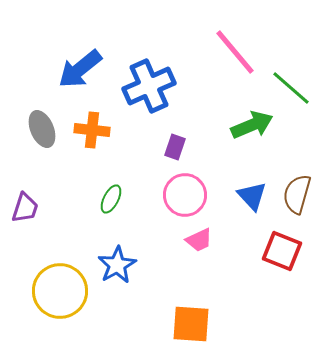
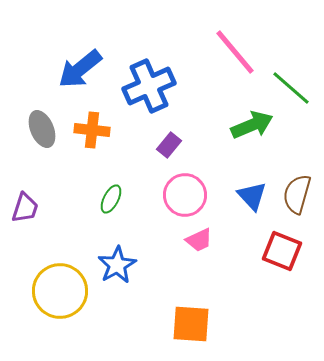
purple rectangle: moved 6 px left, 2 px up; rotated 20 degrees clockwise
